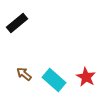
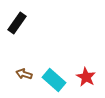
black rectangle: rotated 15 degrees counterclockwise
brown arrow: rotated 21 degrees counterclockwise
